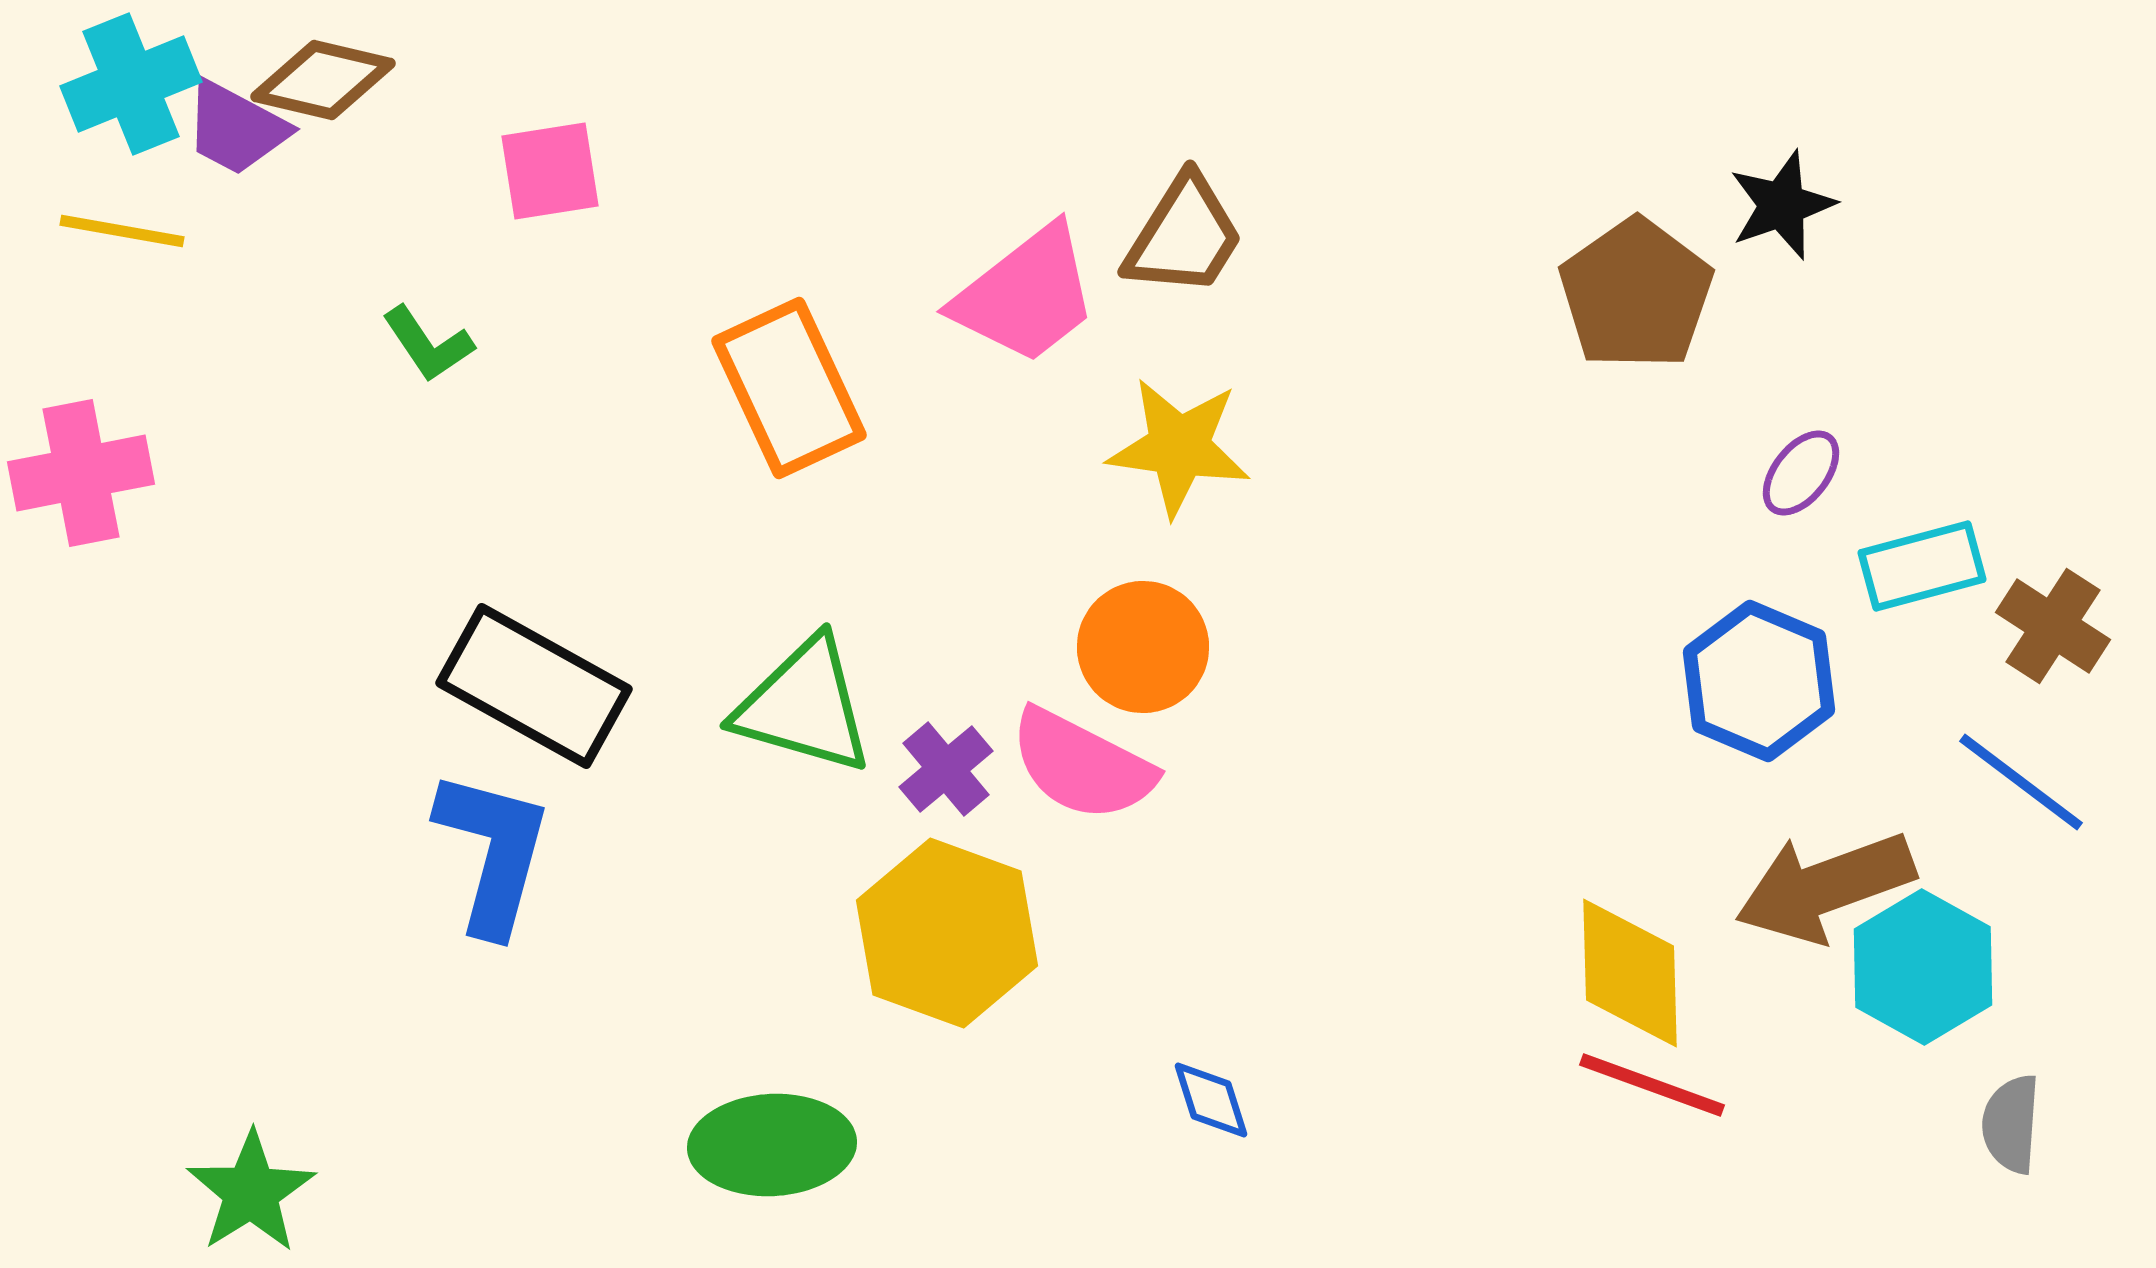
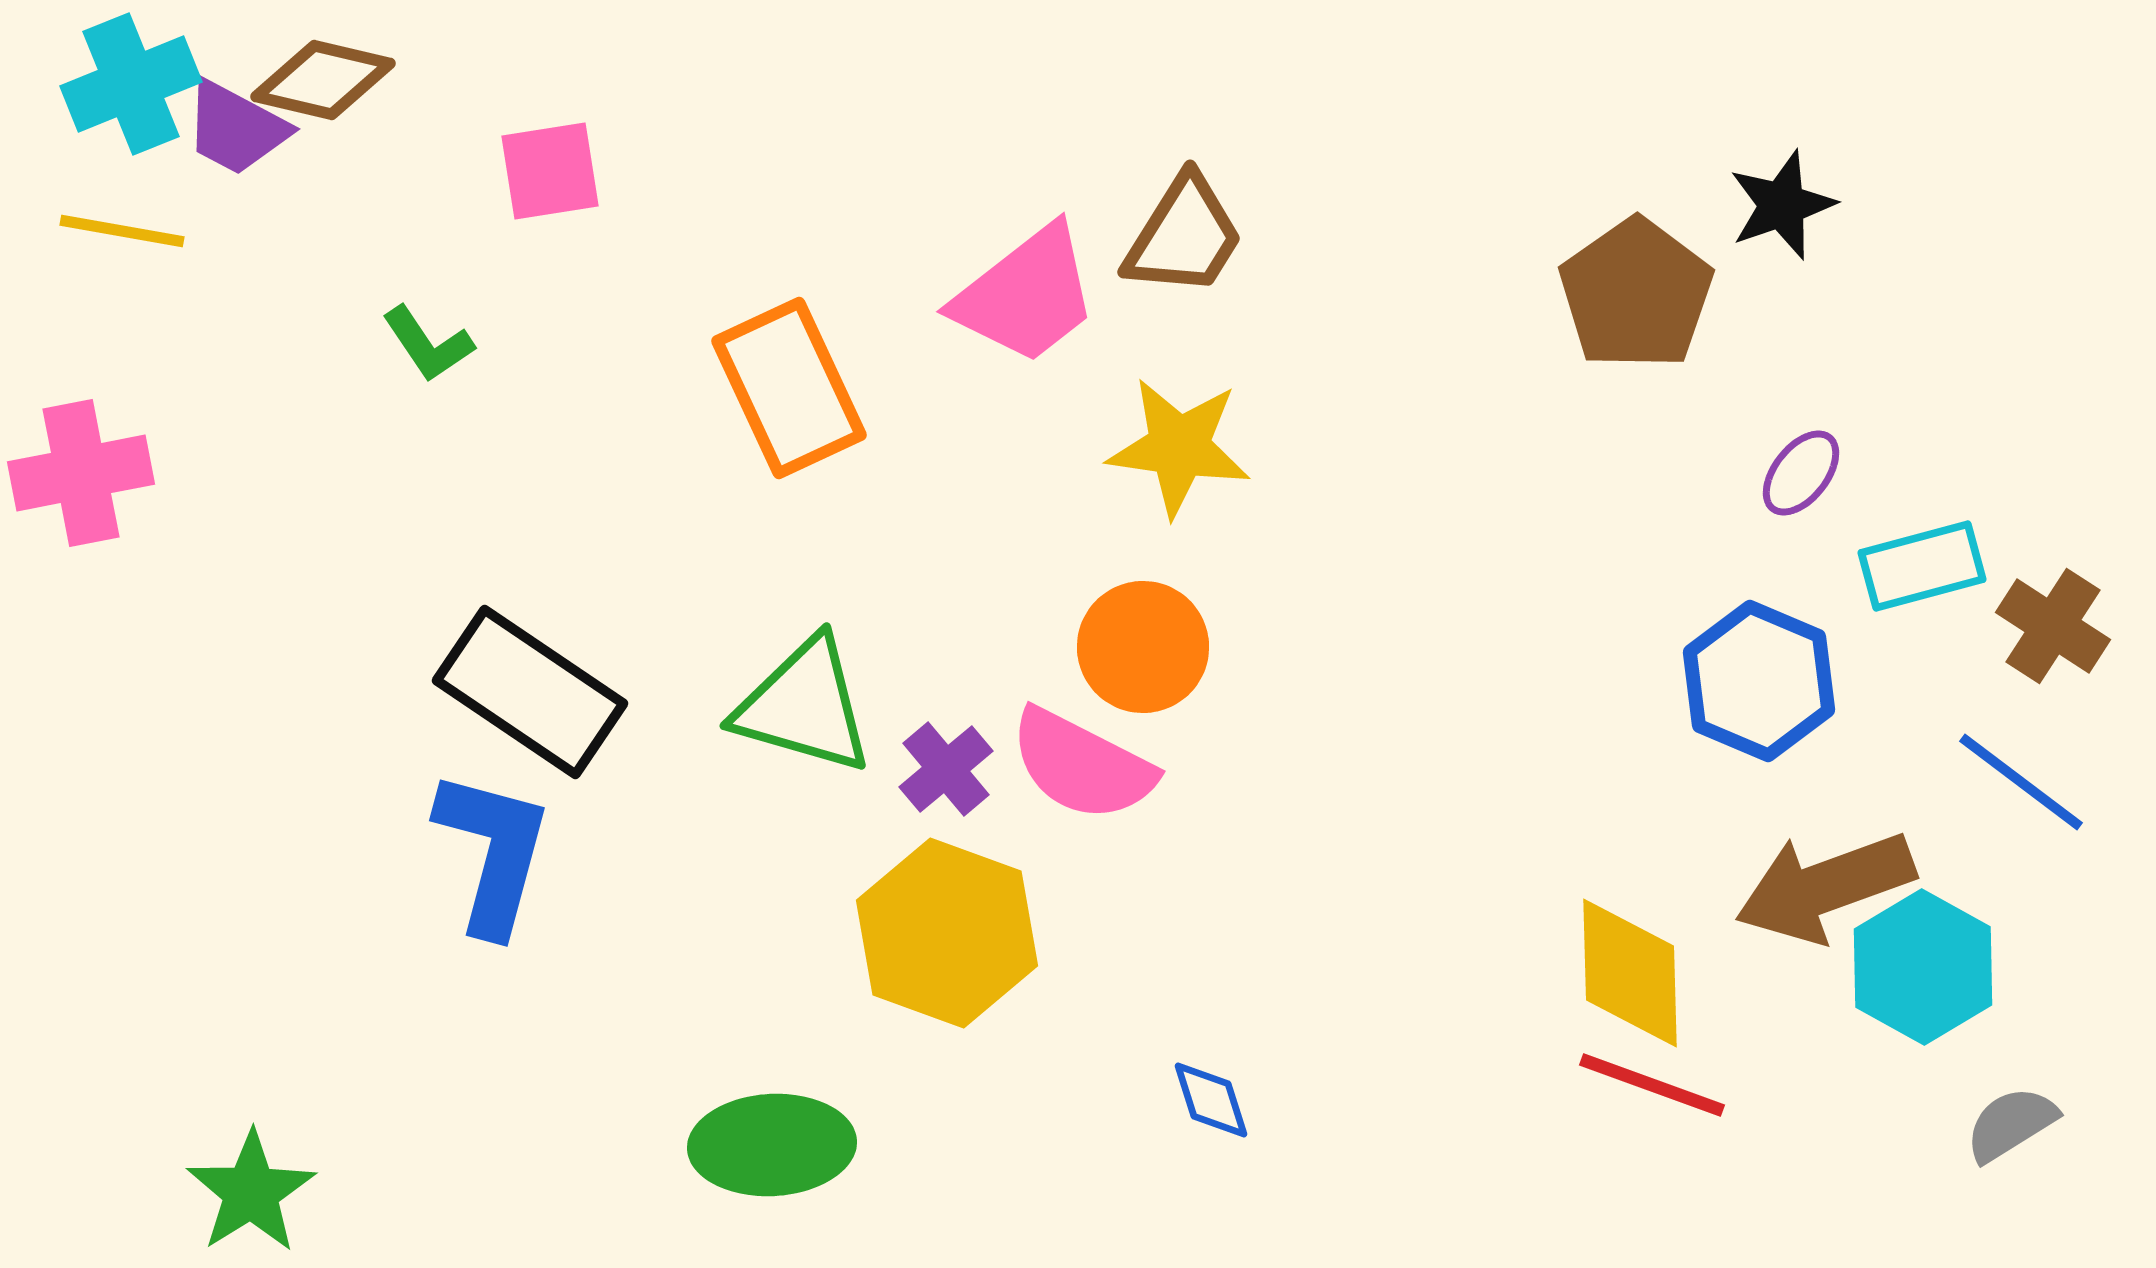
black rectangle: moved 4 px left, 6 px down; rotated 5 degrees clockwise
gray semicircle: rotated 54 degrees clockwise
